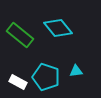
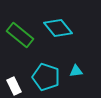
white rectangle: moved 4 px left, 4 px down; rotated 36 degrees clockwise
